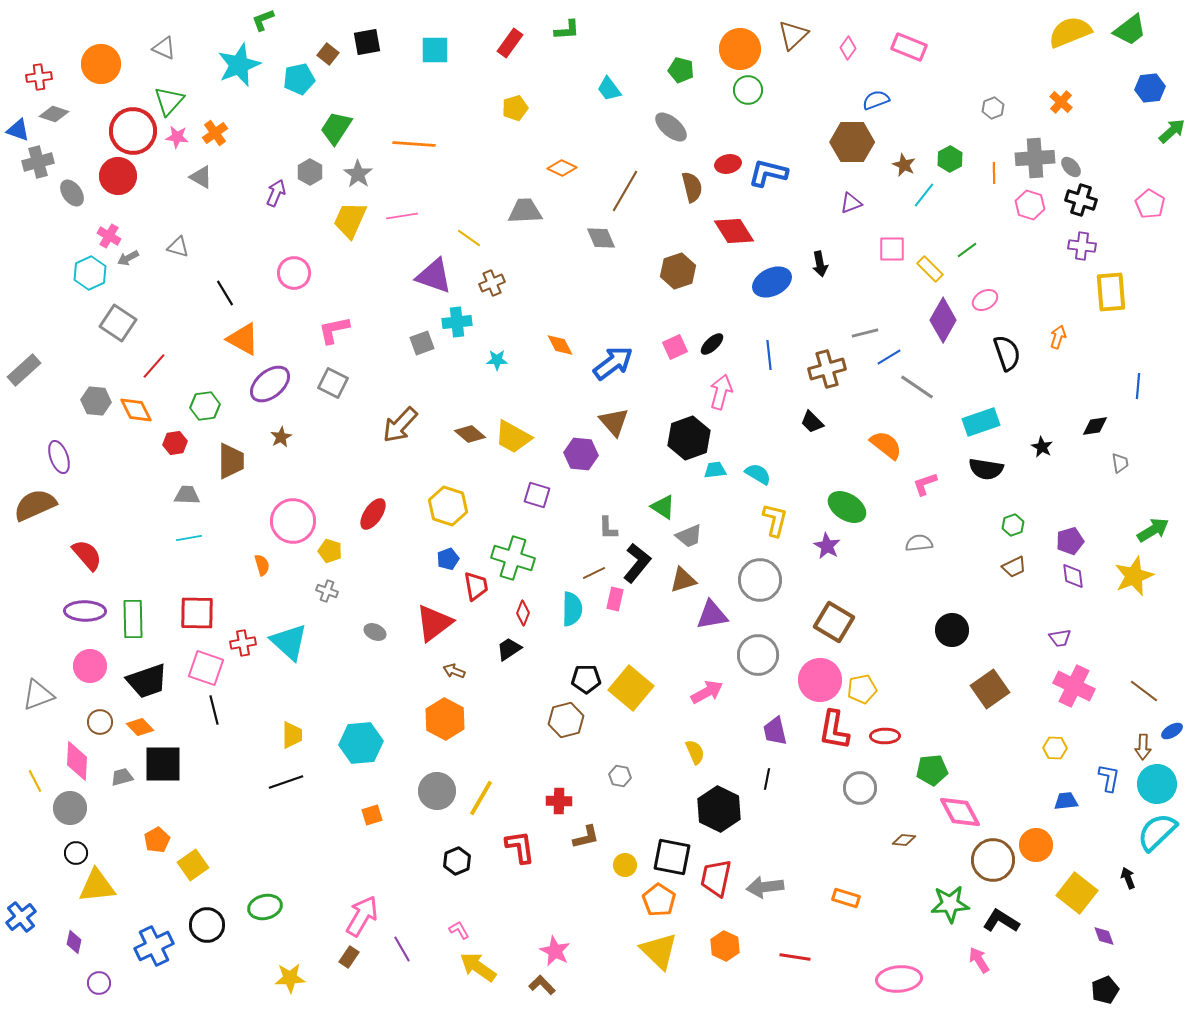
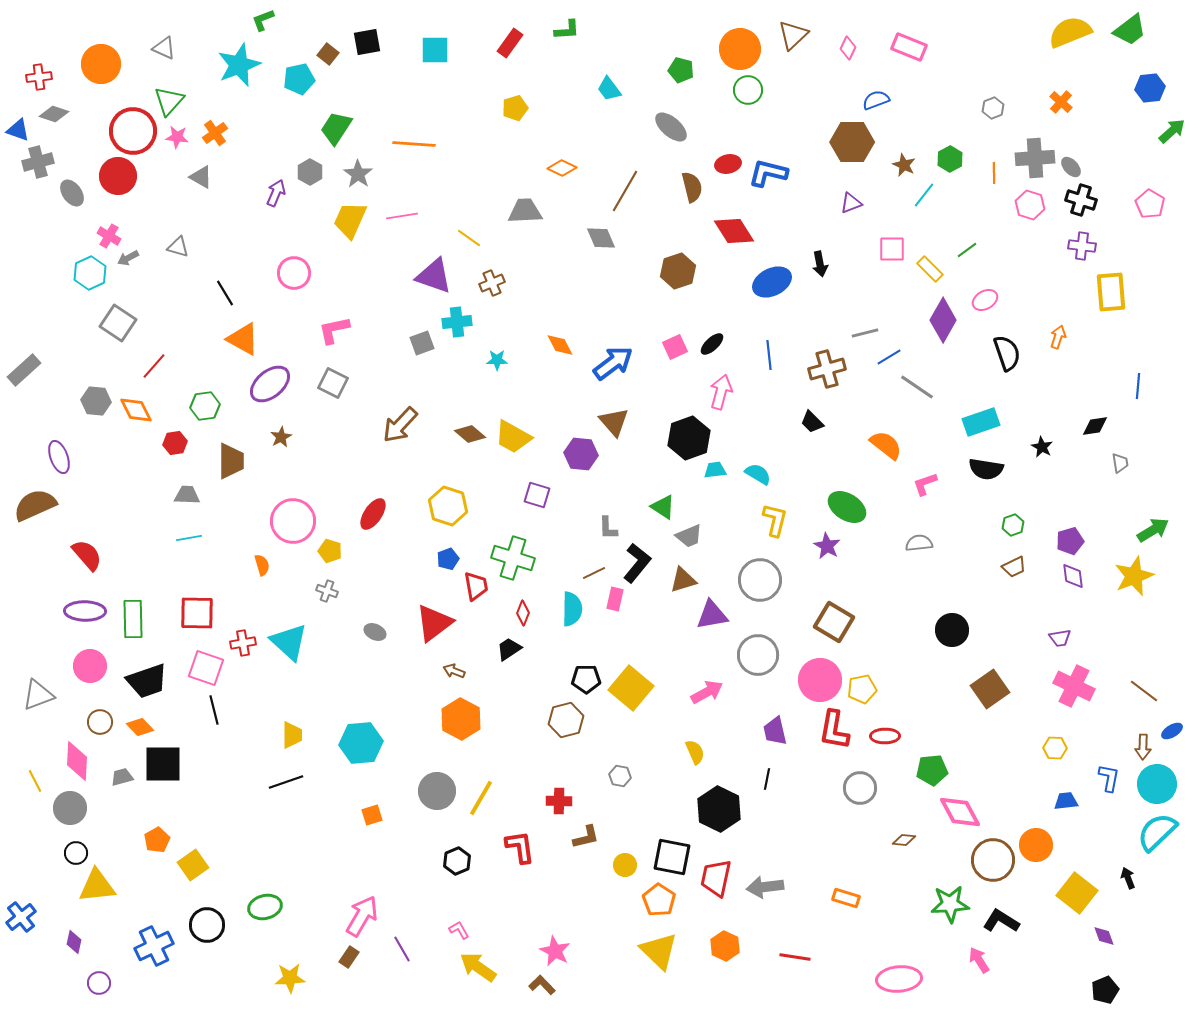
pink diamond at (848, 48): rotated 10 degrees counterclockwise
orange hexagon at (445, 719): moved 16 px right
